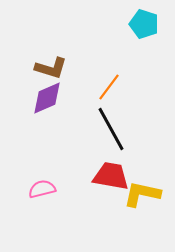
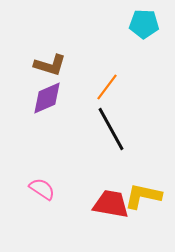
cyan pentagon: rotated 16 degrees counterclockwise
brown L-shape: moved 1 px left, 3 px up
orange line: moved 2 px left
red trapezoid: moved 28 px down
pink semicircle: rotated 48 degrees clockwise
yellow L-shape: moved 1 px right, 2 px down
